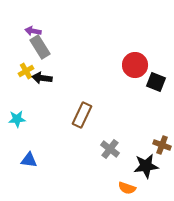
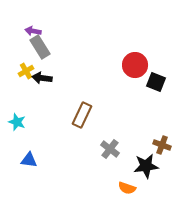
cyan star: moved 3 px down; rotated 24 degrees clockwise
